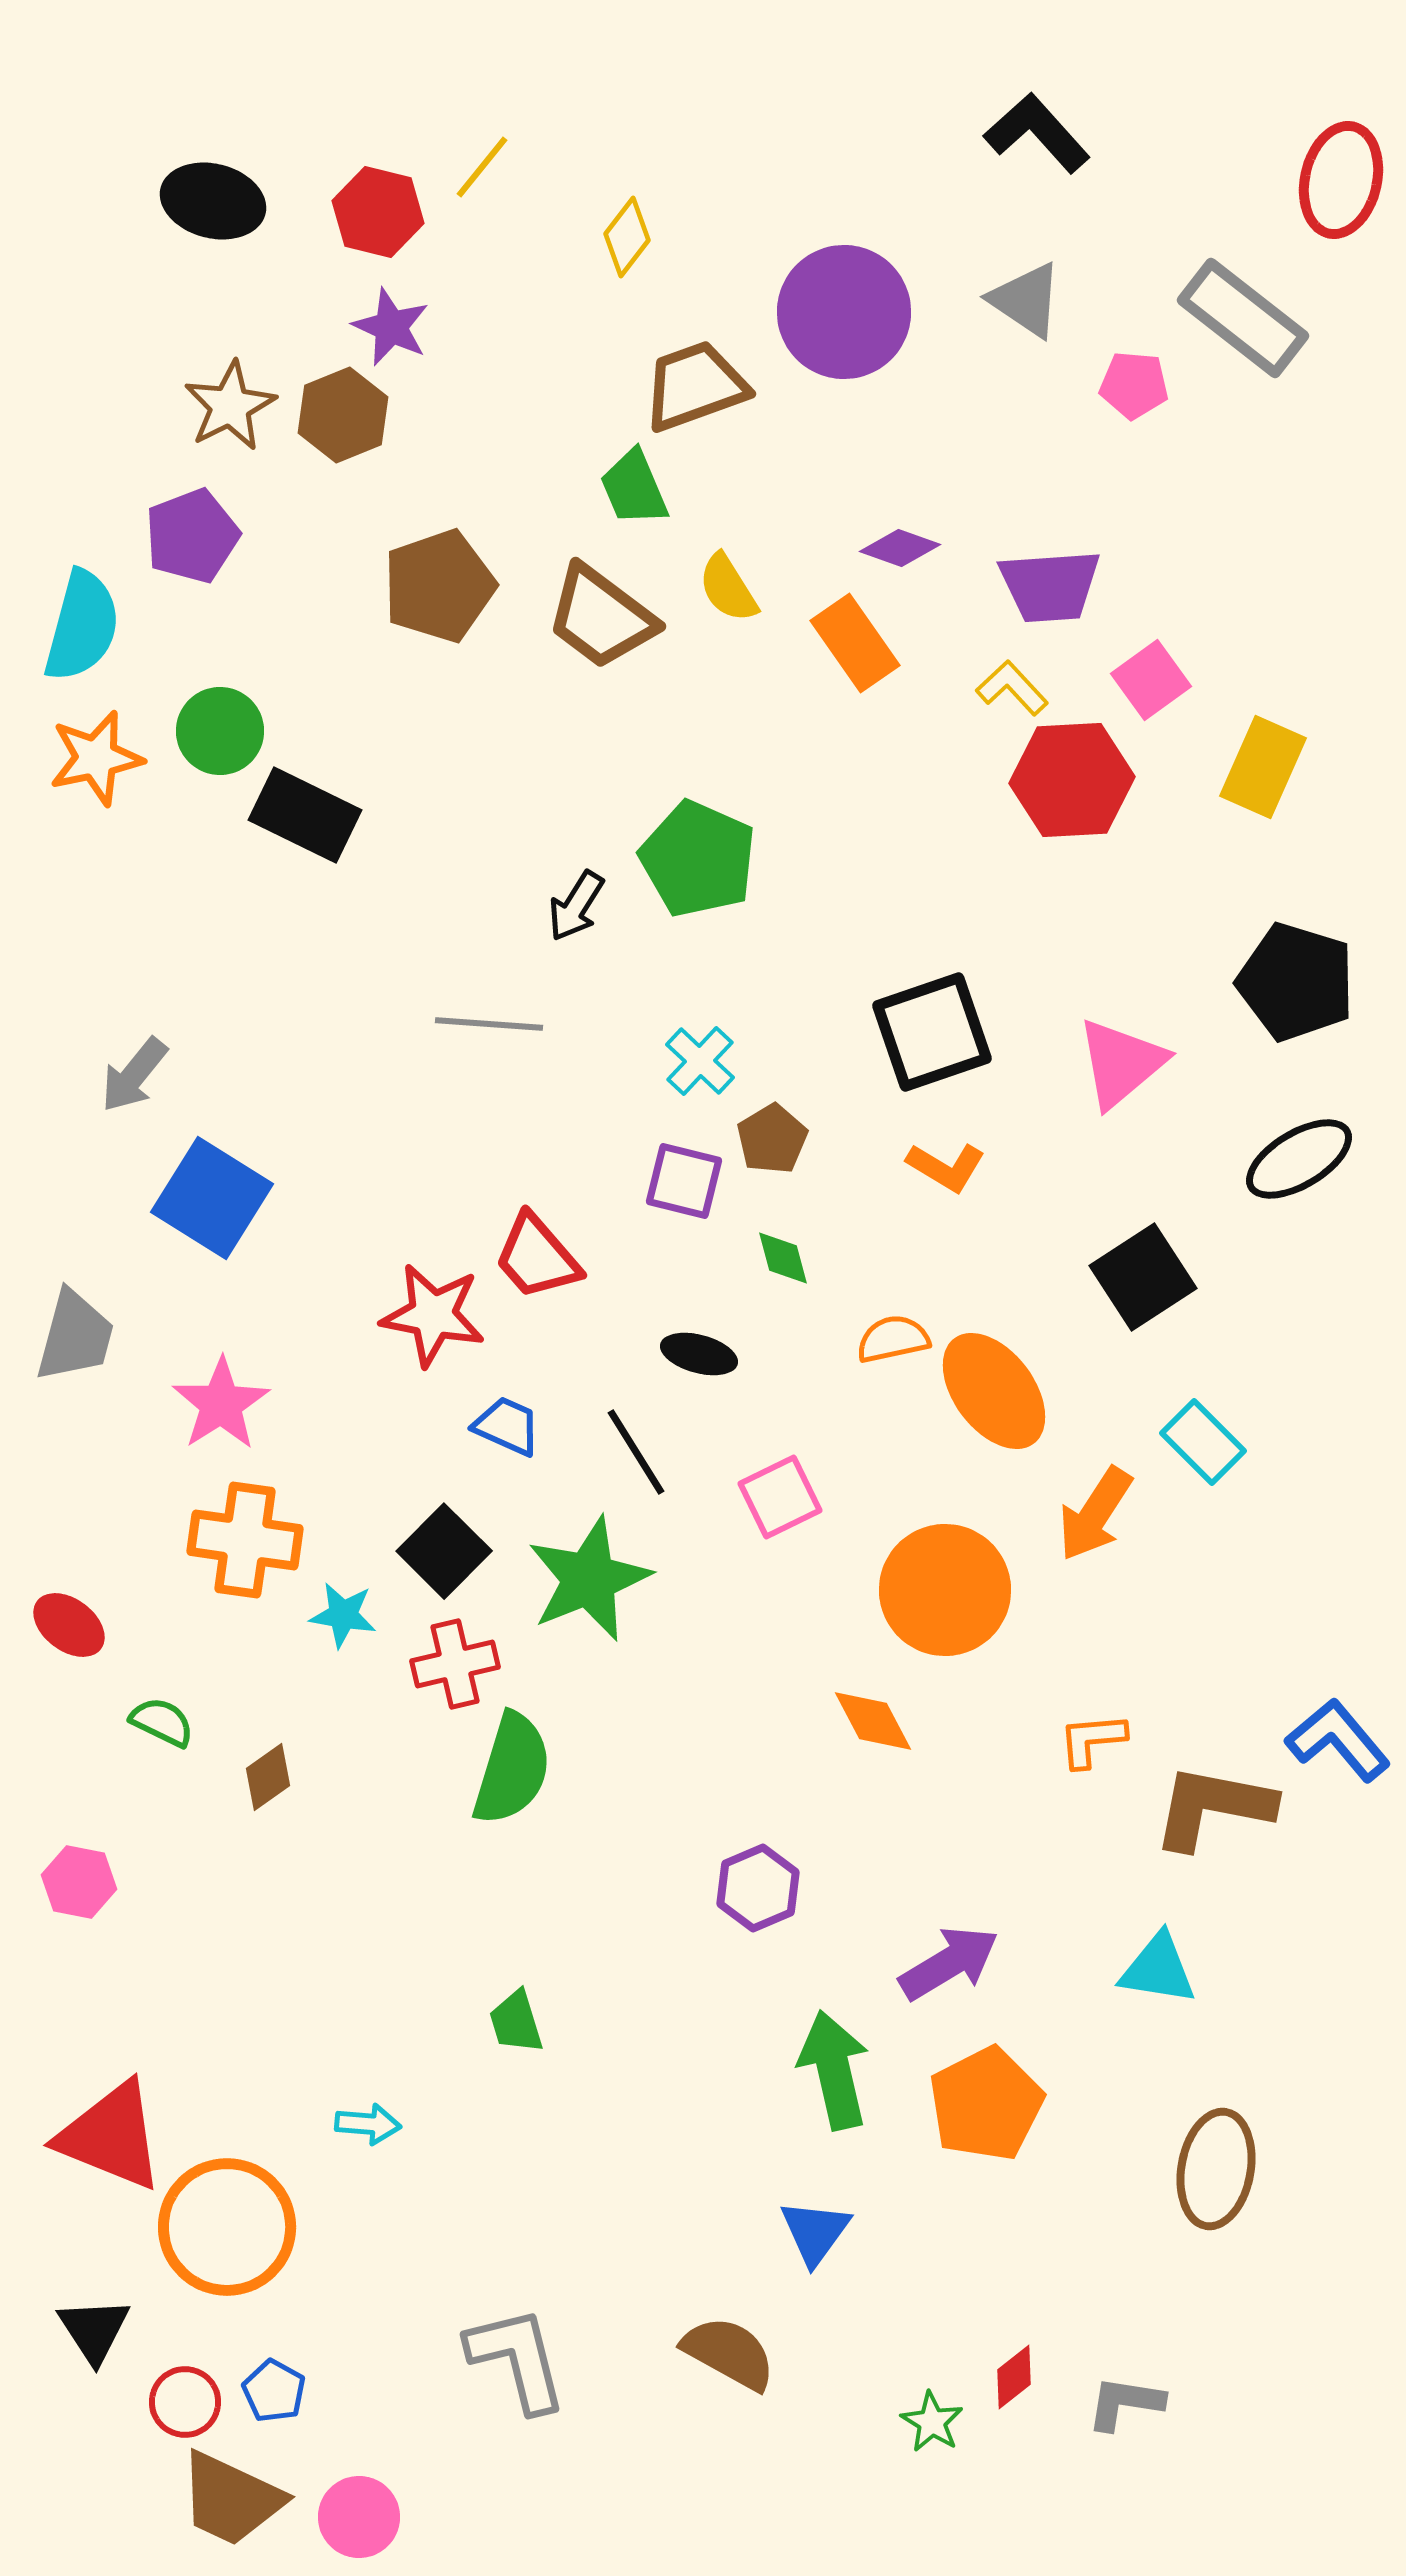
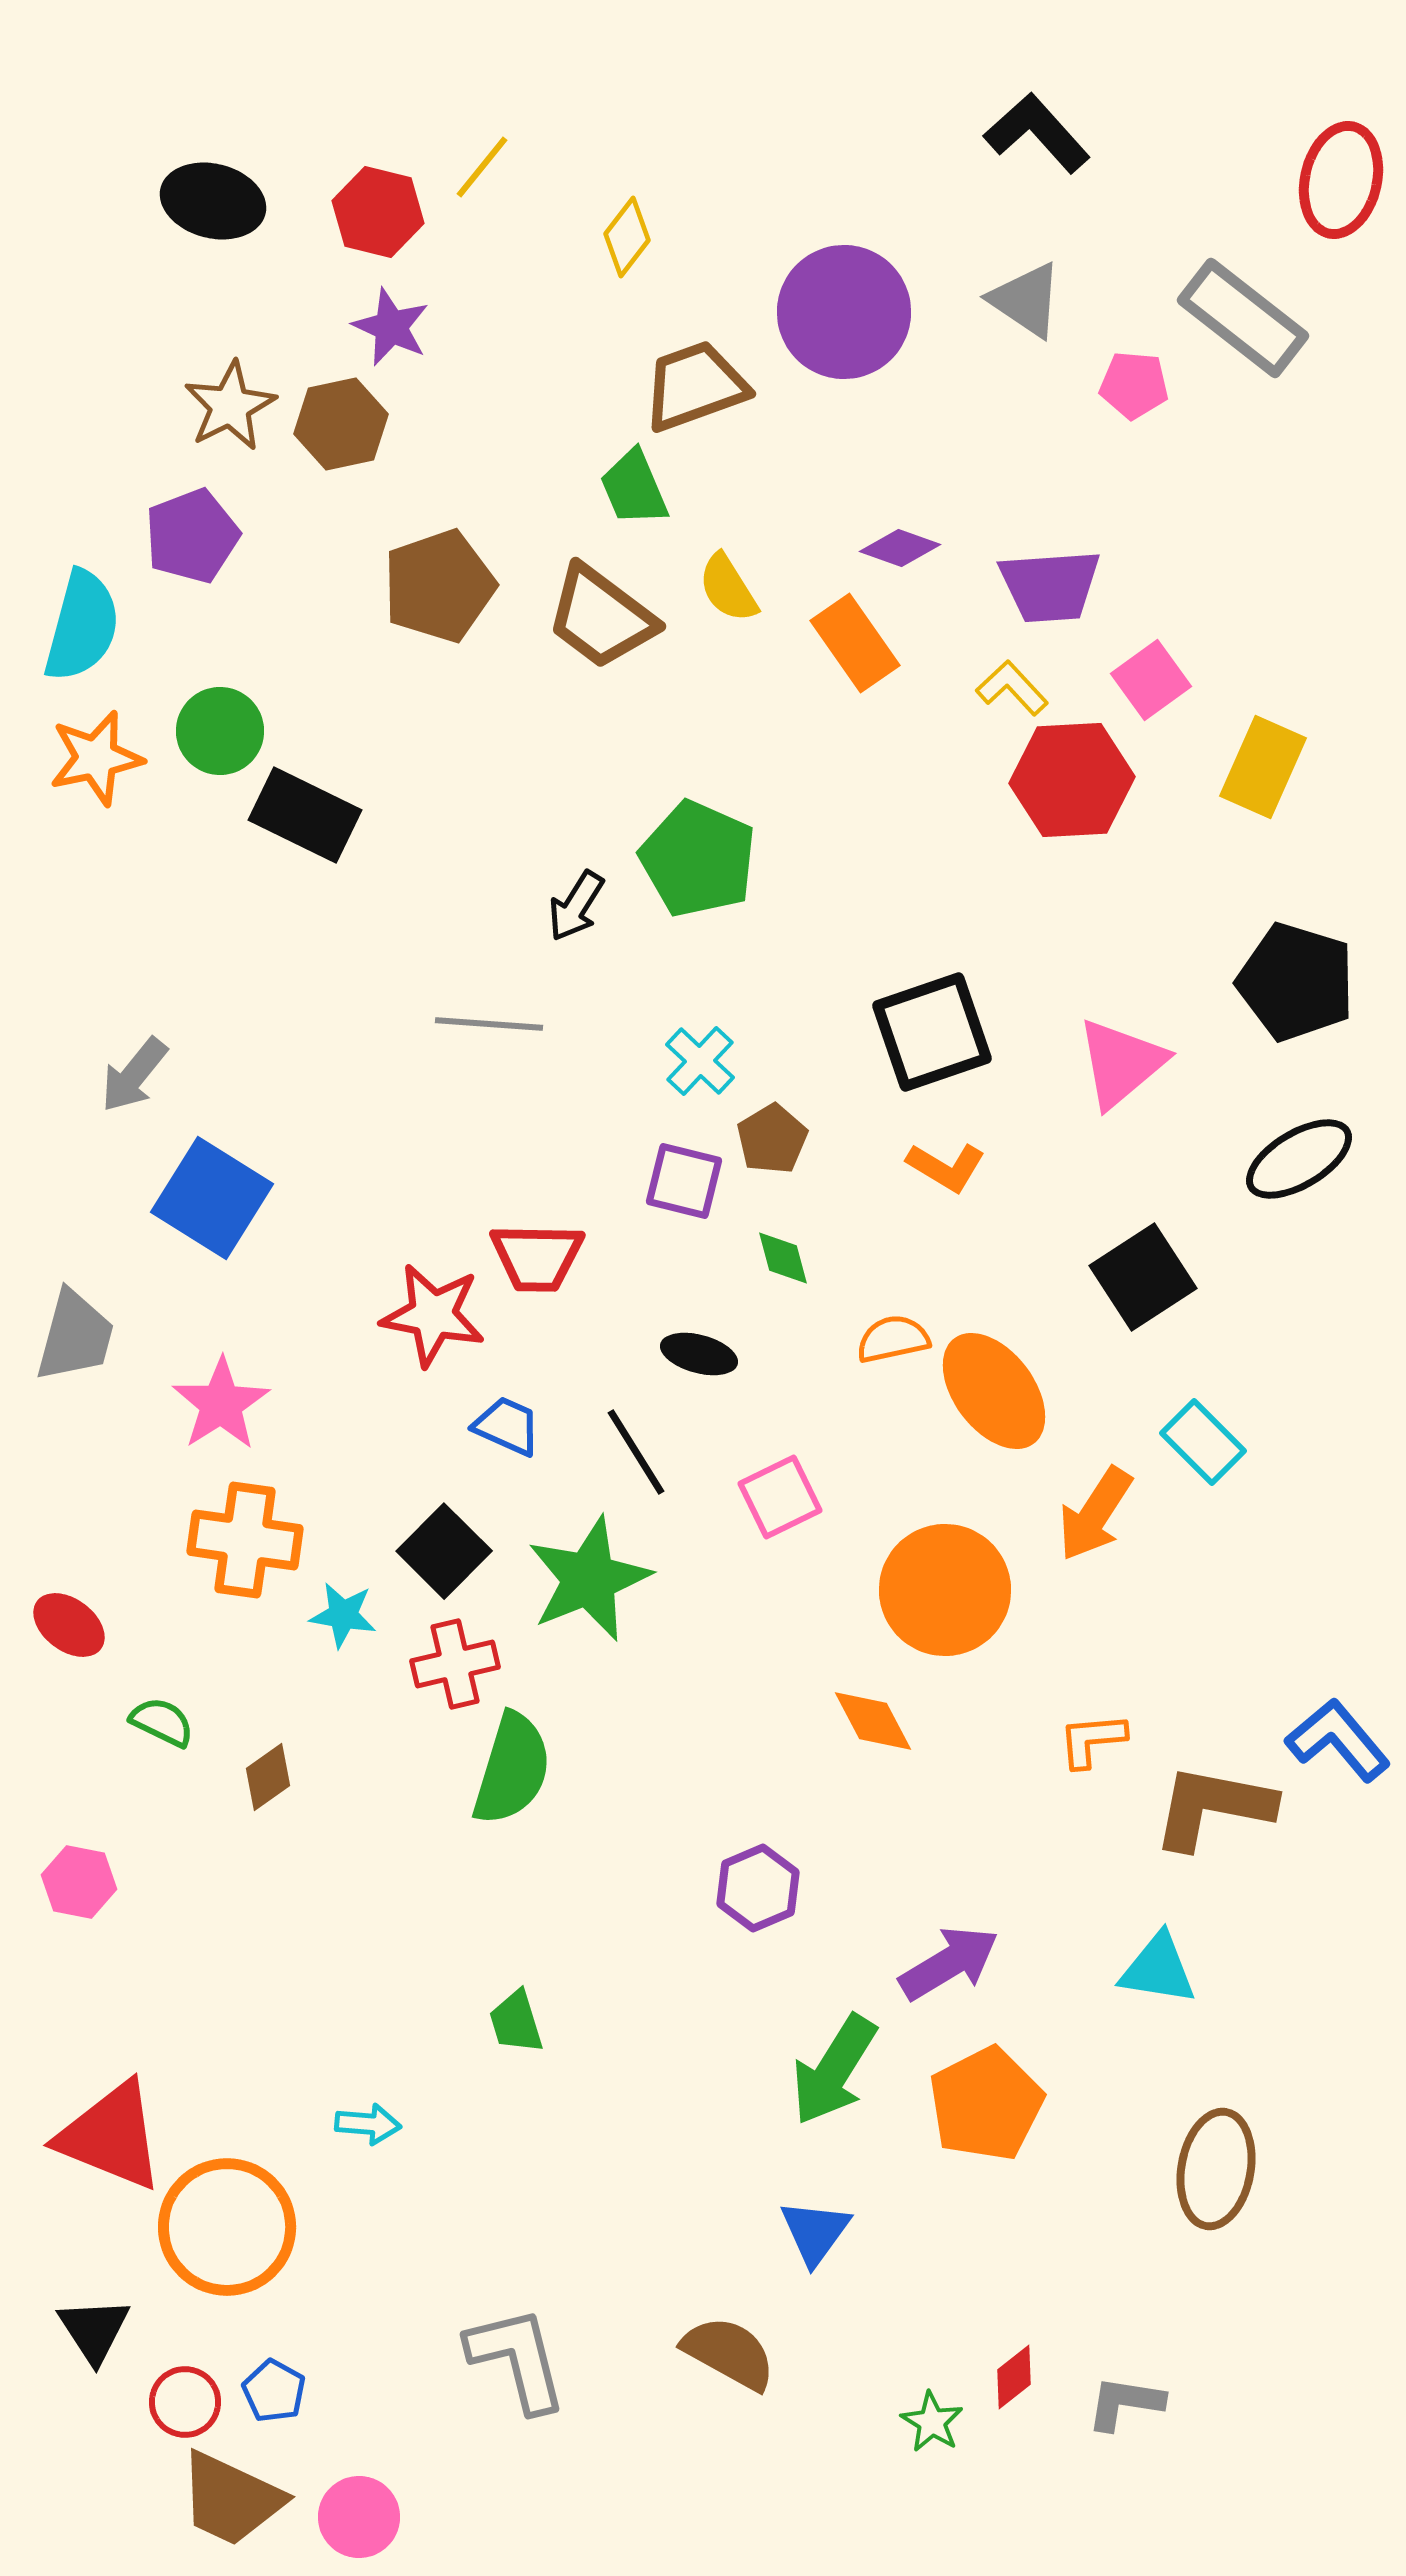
brown hexagon at (343, 415): moved 2 px left, 9 px down; rotated 10 degrees clockwise
red trapezoid at (537, 1257): rotated 48 degrees counterclockwise
green arrow at (834, 2070): rotated 135 degrees counterclockwise
